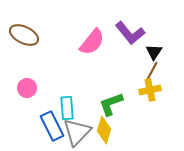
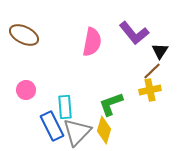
purple L-shape: moved 4 px right
pink semicircle: rotated 28 degrees counterclockwise
black triangle: moved 6 px right, 1 px up
brown line: rotated 18 degrees clockwise
pink circle: moved 1 px left, 2 px down
cyan rectangle: moved 2 px left, 1 px up
